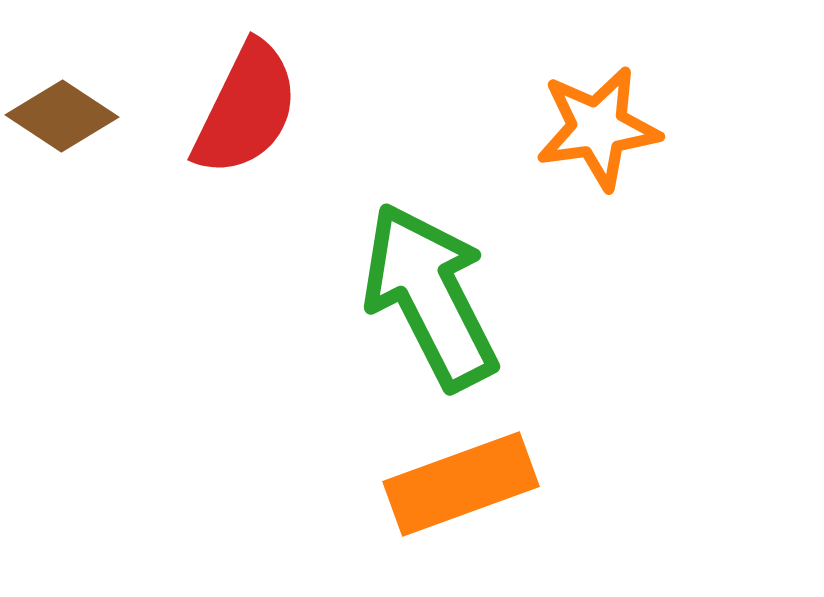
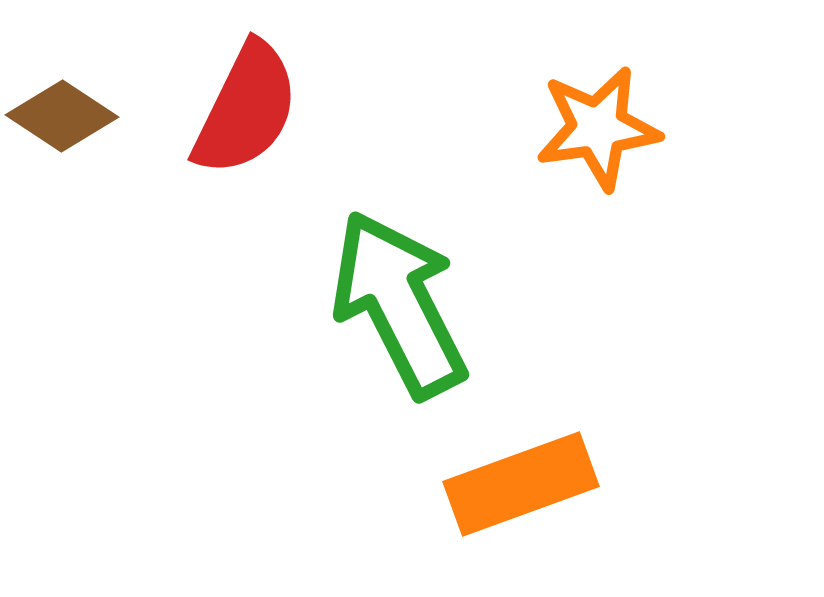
green arrow: moved 31 px left, 8 px down
orange rectangle: moved 60 px right
